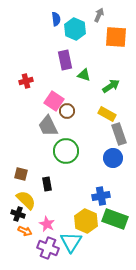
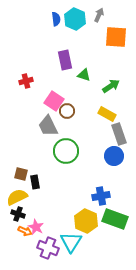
cyan hexagon: moved 10 px up
blue circle: moved 1 px right, 2 px up
black rectangle: moved 12 px left, 2 px up
yellow semicircle: moved 9 px left, 3 px up; rotated 70 degrees counterclockwise
pink star: moved 11 px left, 3 px down
